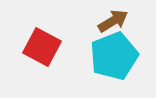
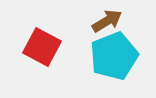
brown arrow: moved 6 px left
